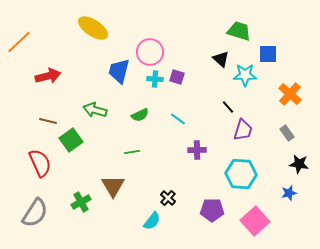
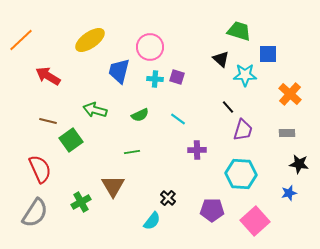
yellow ellipse: moved 3 px left, 12 px down; rotated 68 degrees counterclockwise
orange line: moved 2 px right, 2 px up
pink circle: moved 5 px up
red arrow: rotated 135 degrees counterclockwise
gray rectangle: rotated 56 degrees counterclockwise
red semicircle: moved 6 px down
